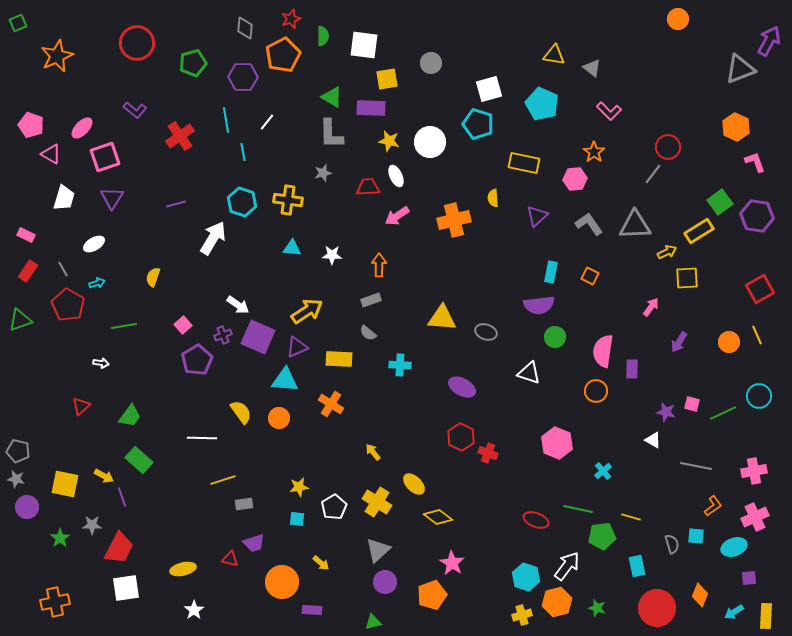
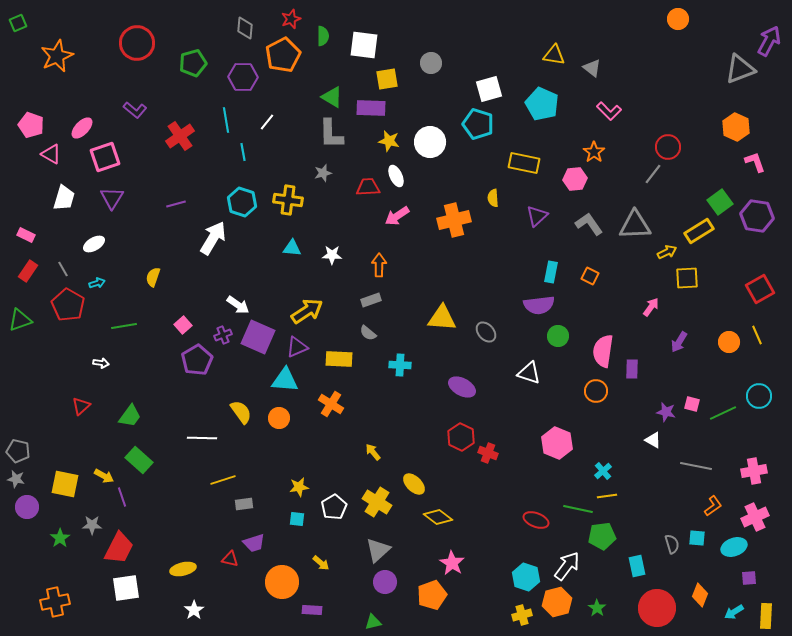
gray ellipse at (486, 332): rotated 30 degrees clockwise
green circle at (555, 337): moved 3 px right, 1 px up
yellow line at (631, 517): moved 24 px left, 21 px up; rotated 24 degrees counterclockwise
cyan square at (696, 536): moved 1 px right, 2 px down
green star at (597, 608): rotated 18 degrees clockwise
